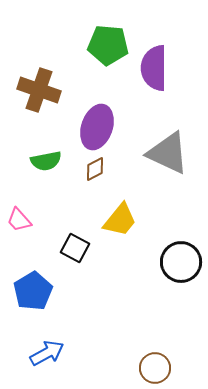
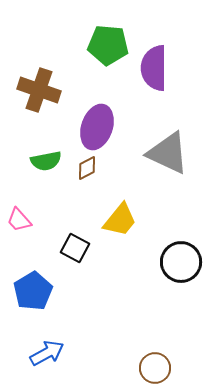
brown diamond: moved 8 px left, 1 px up
